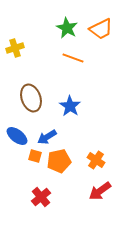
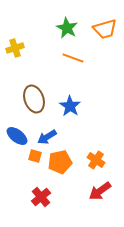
orange trapezoid: moved 4 px right; rotated 10 degrees clockwise
brown ellipse: moved 3 px right, 1 px down
orange pentagon: moved 1 px right, 1 px down
